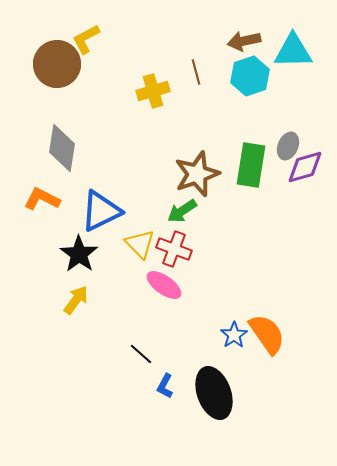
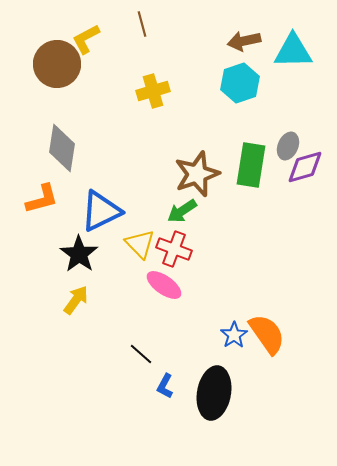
brown line: moved 54 px left, 48 px up
cyan hexagon: moved 10 px left, 7 px down
orange L-shape: rotated 138 degrees clockwise
black ellipse: rotated 30 degrees clockwise
